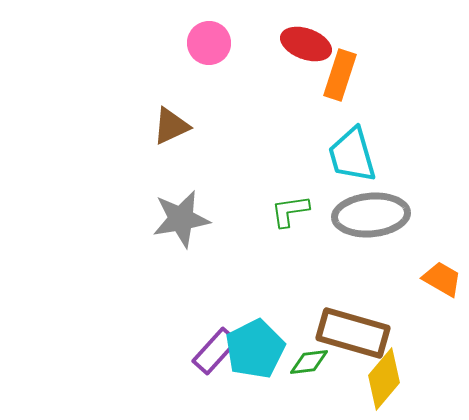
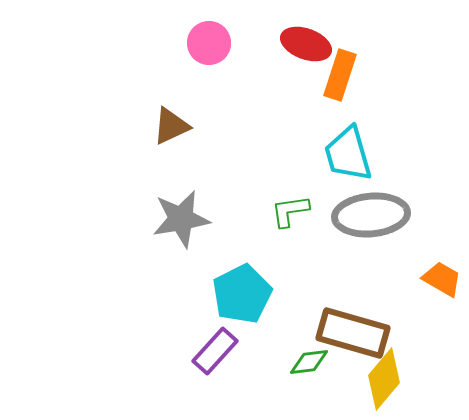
cyan trapezoid: moved 4 px left, 1 px up
cyan pentagon: moved 13 px left, 55 px up
